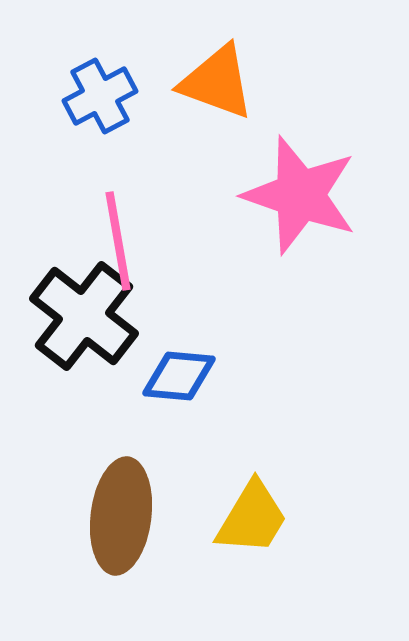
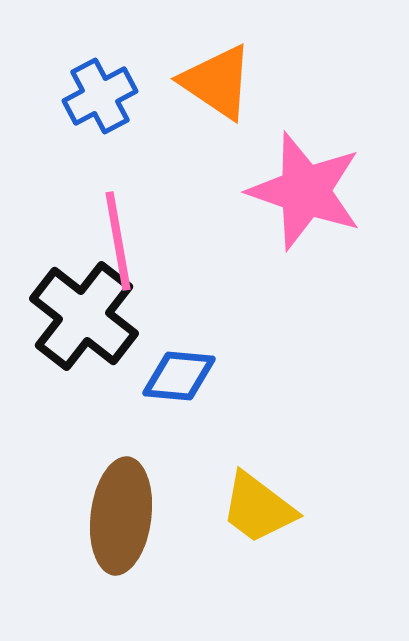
orange triangle: rotated 14 degrees clockwise
pink star: moved 5 px right, 4 px up
yellow trapezoid: moved 6 px right, 10 px up; rotated 96 degrees clockwise
